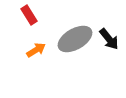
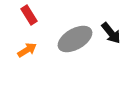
black arrow: moved 2 px right, 6 px up
orange arrow: moved 9 px left
